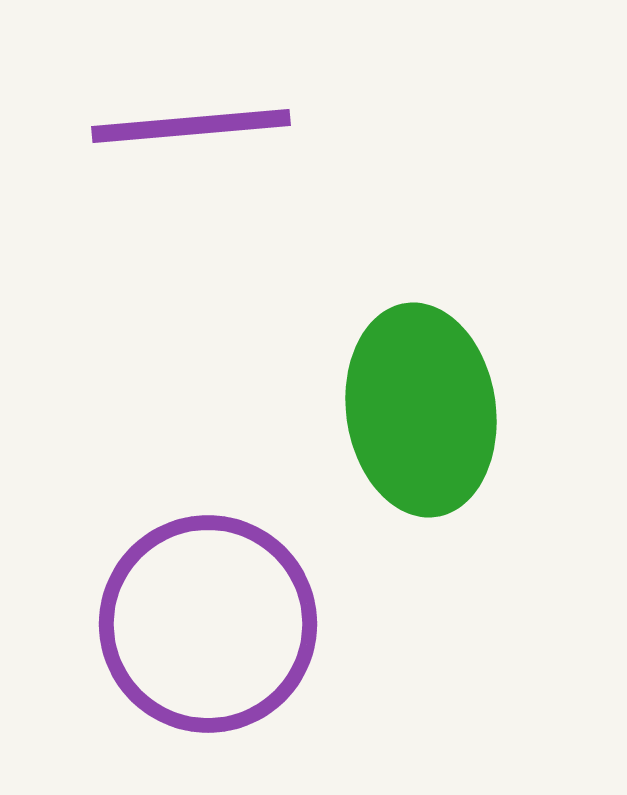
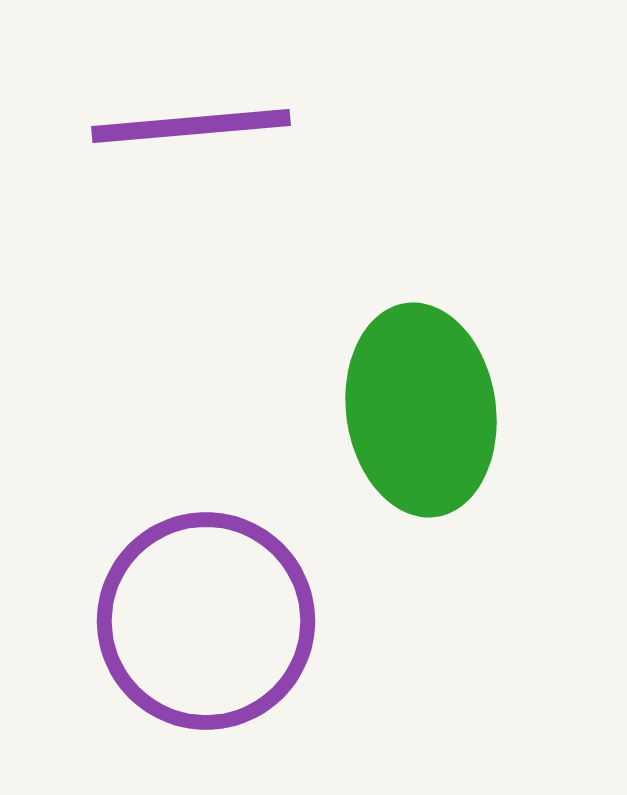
purple circle: moved 2 px left, 3 px up
